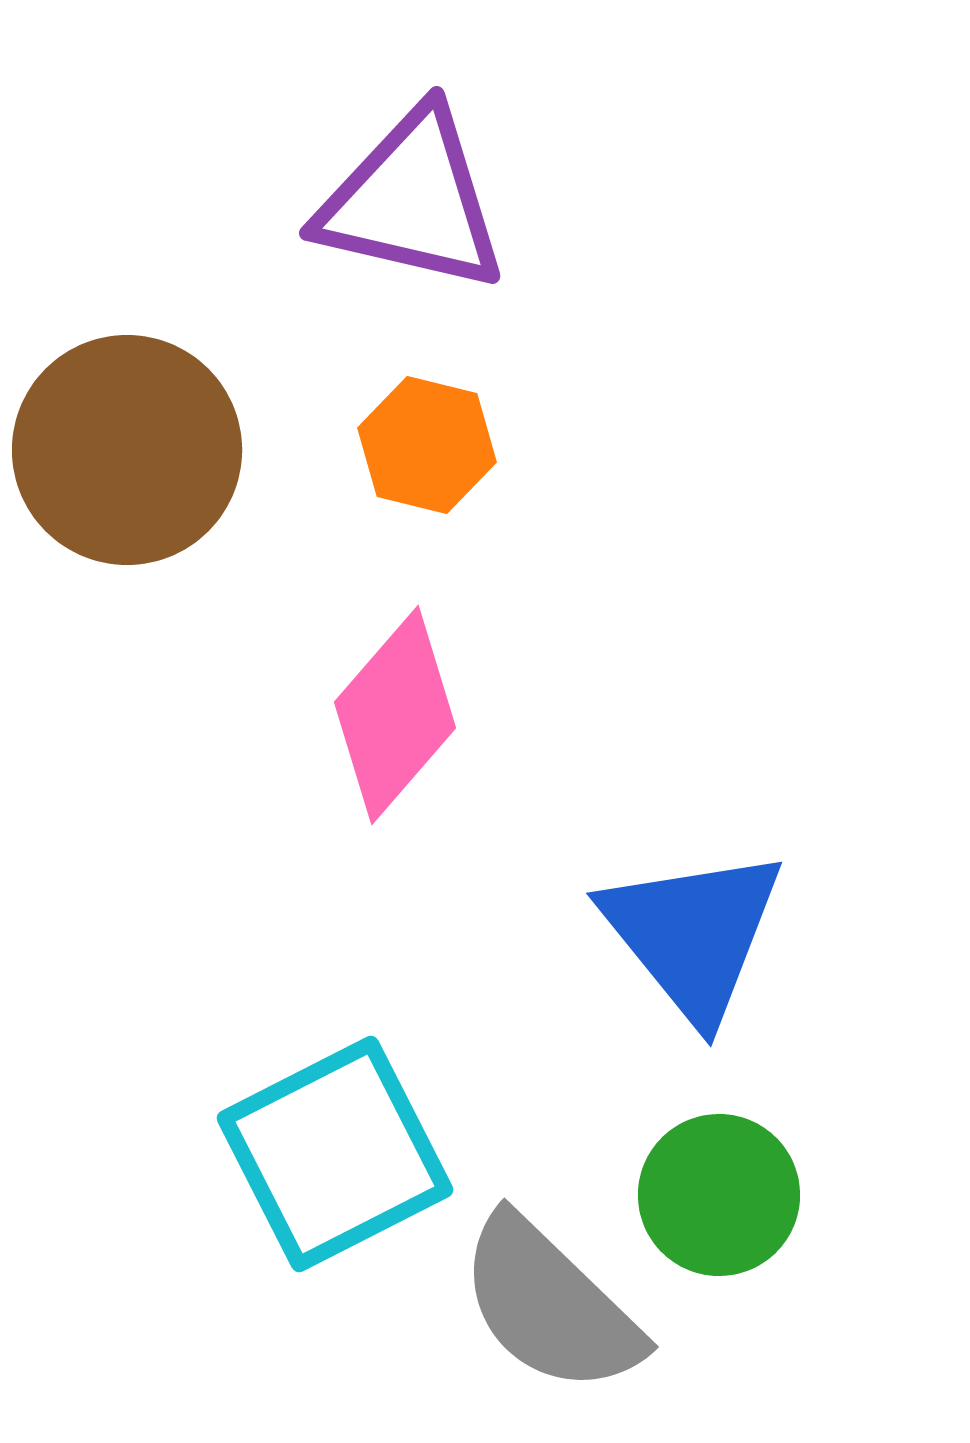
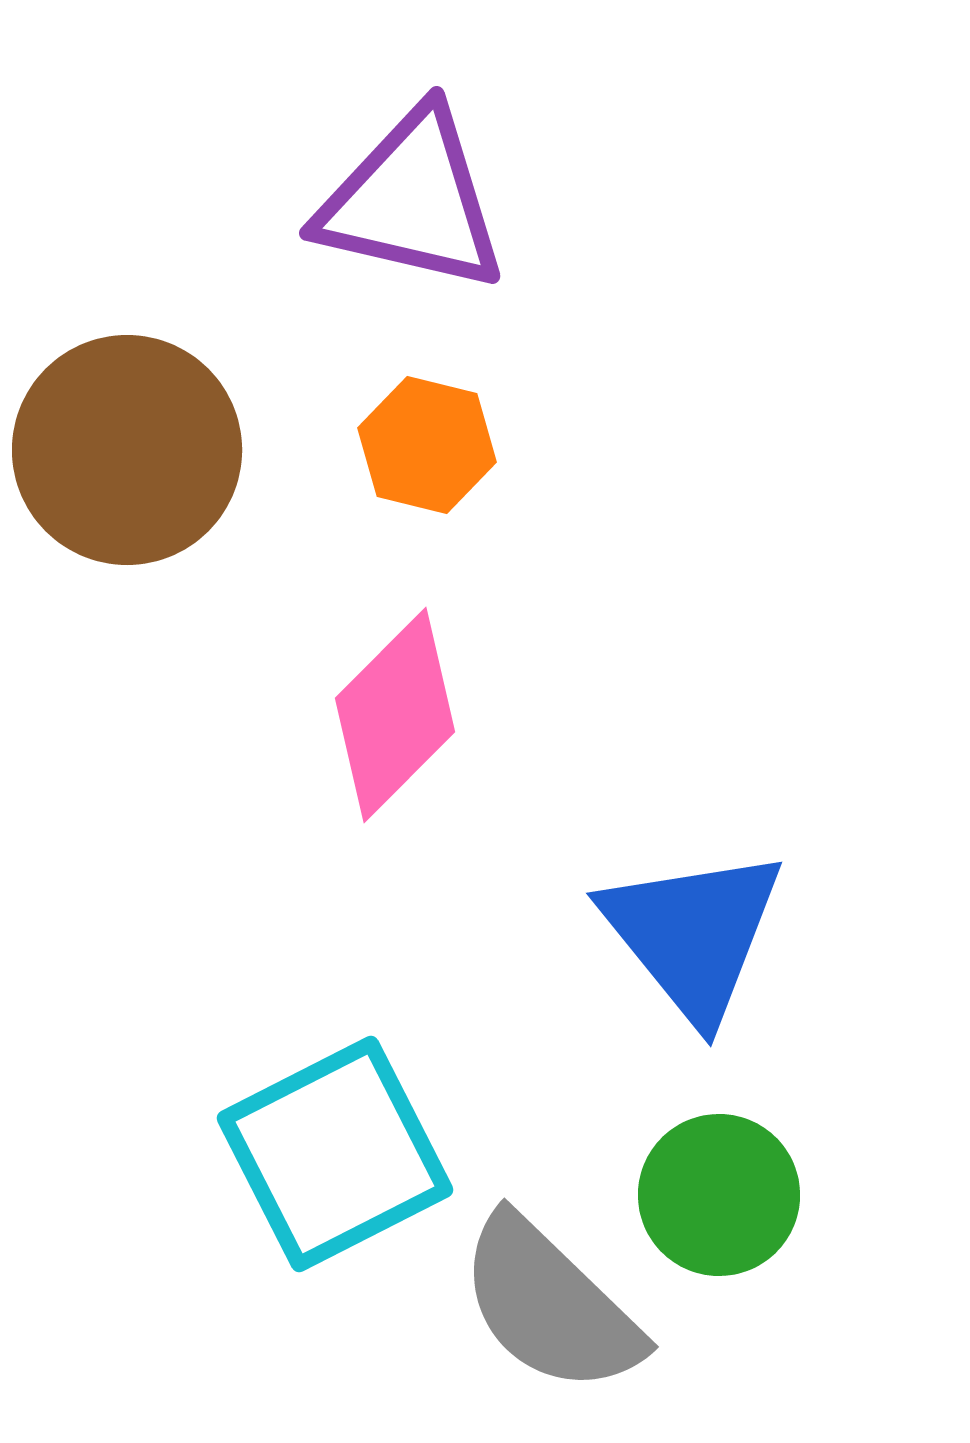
pink diamond: rotated 4 degrees clockwise
